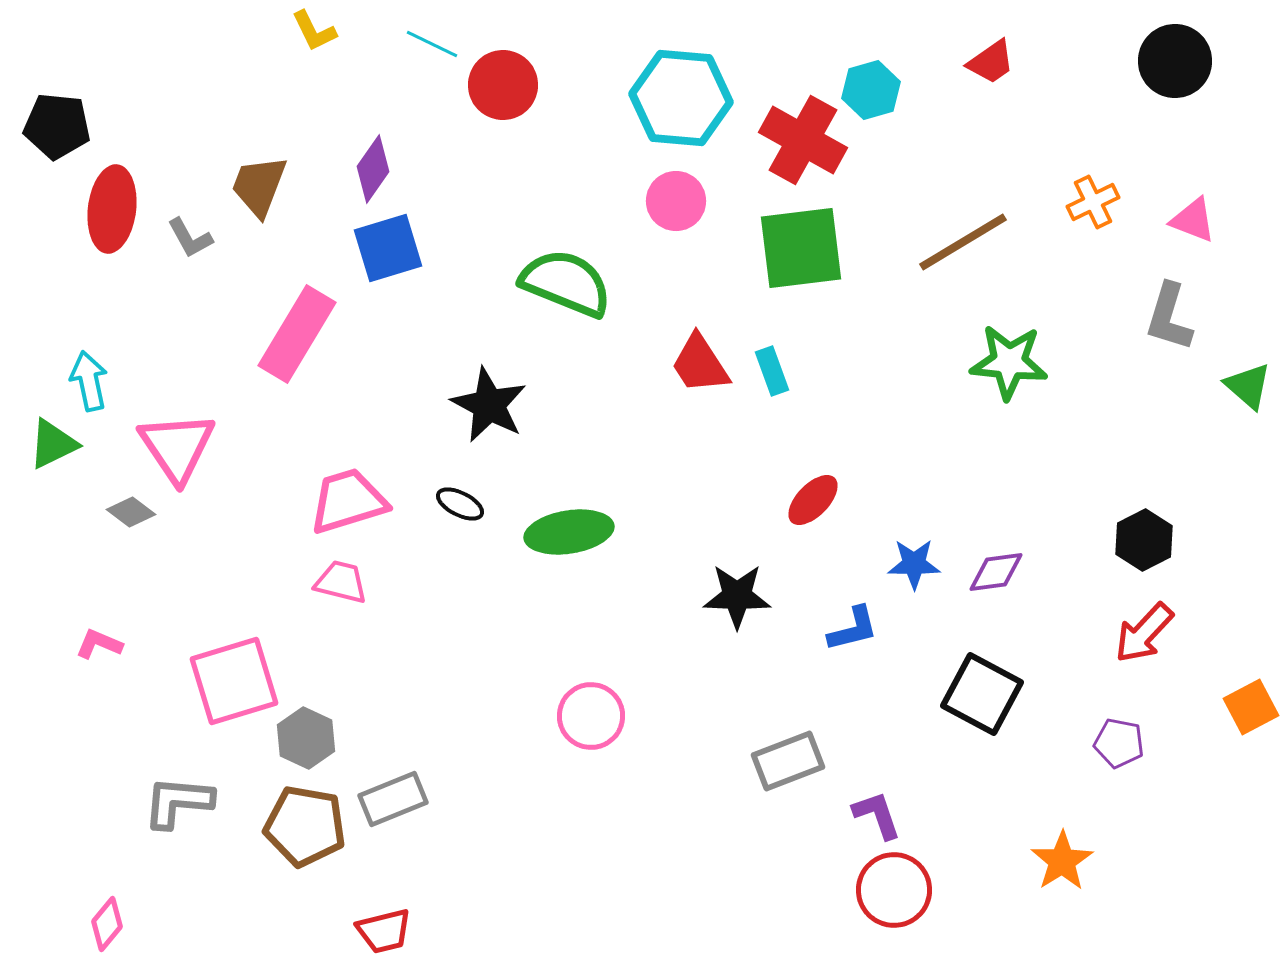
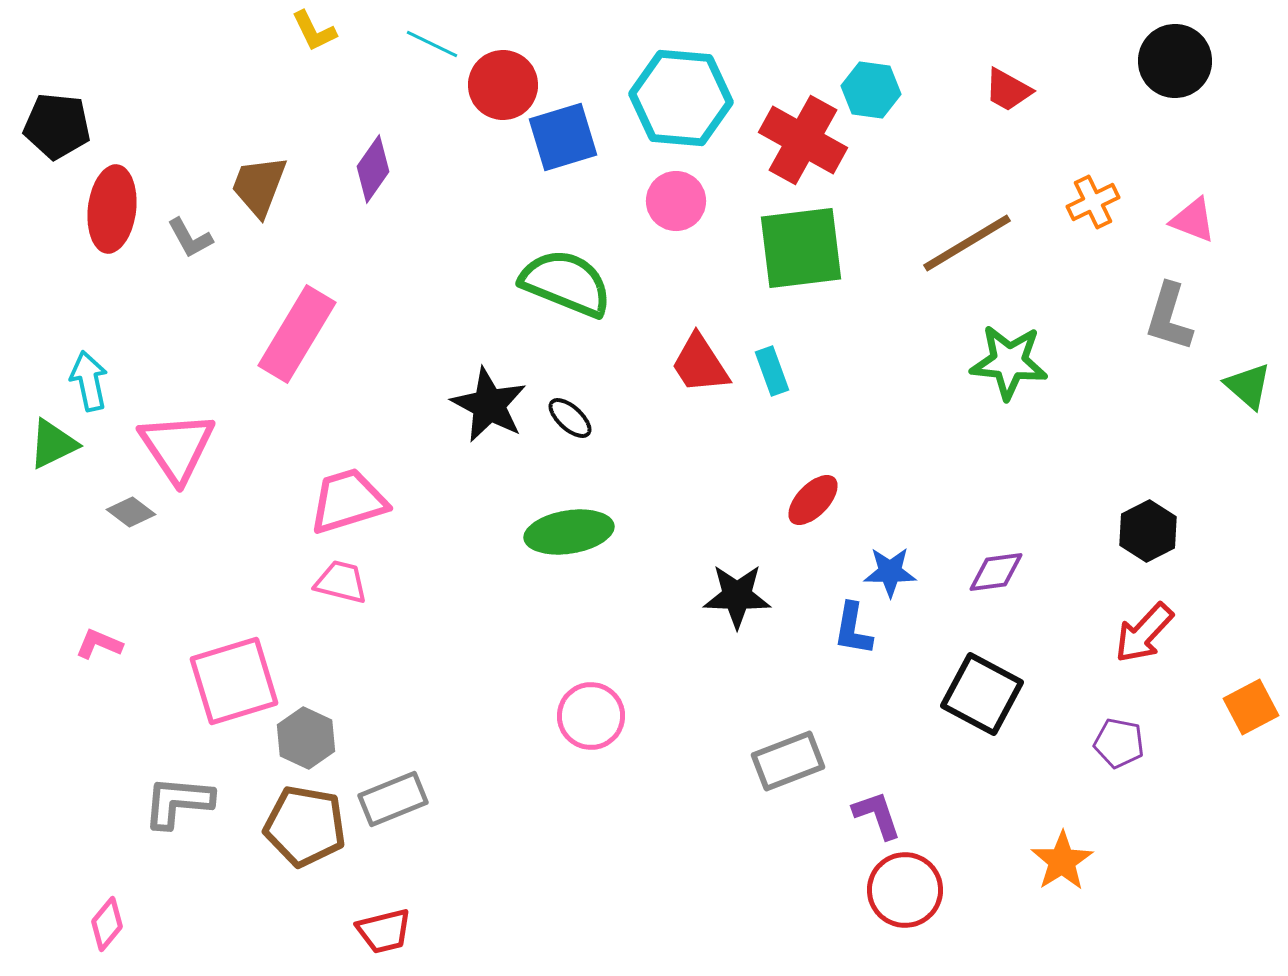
red trapezoid at (991, 62): moved 17 px right, 28 px down; rotated 64 degrees clockwise
cyan hexagon at (871, 90): rotated 24 degrees clockwise
brown line at (963, 242): moved 4 px right, 1 px down
blue square at (388, 248): moved 175 px right, 111 px up
black ellipse at (460, 504): moved 110 px right, 86 px up; rotated 15 degrees clockwise
black hexagon at (1144, 540): moved 4 px right, 9 px up
blue star at (914, 564): moved 24 px left, 8 px down
blue L-shape at (853, 629): rotated 114 degrees clockwise
red circle at (894, 890): moved 11 px right
